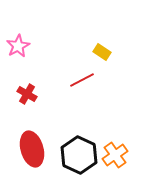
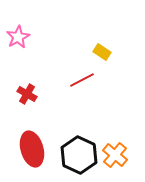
pink star: moved 9 px up
orange cross: rotated 15 degrees counterclockwise
